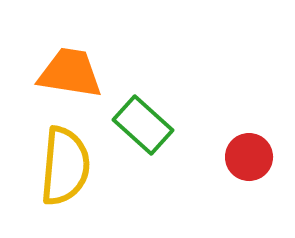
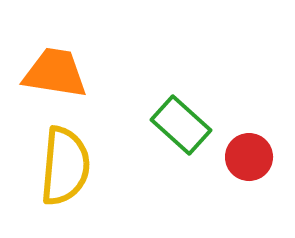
orange trapezoid: moved 15 px left
green rectangle: moved 38 px right
